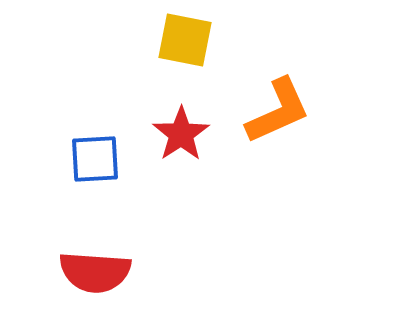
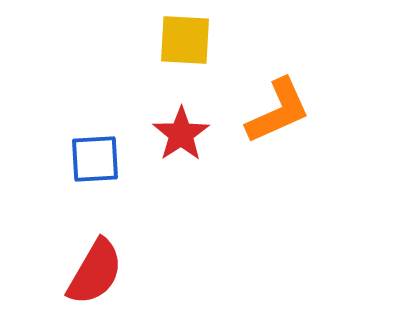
yellow square: rotated 8 degrees counterclockwise
red semicircle: rotated 64 degrees counterclockwise
